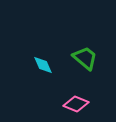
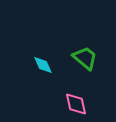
pink diamond: rotated 55 degrees clockwise
